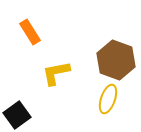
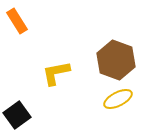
orange rectangle: moved 13 px left, 11 px up
yellow ellipse: moved 10 px right; rotated 44 degrees clockwise
